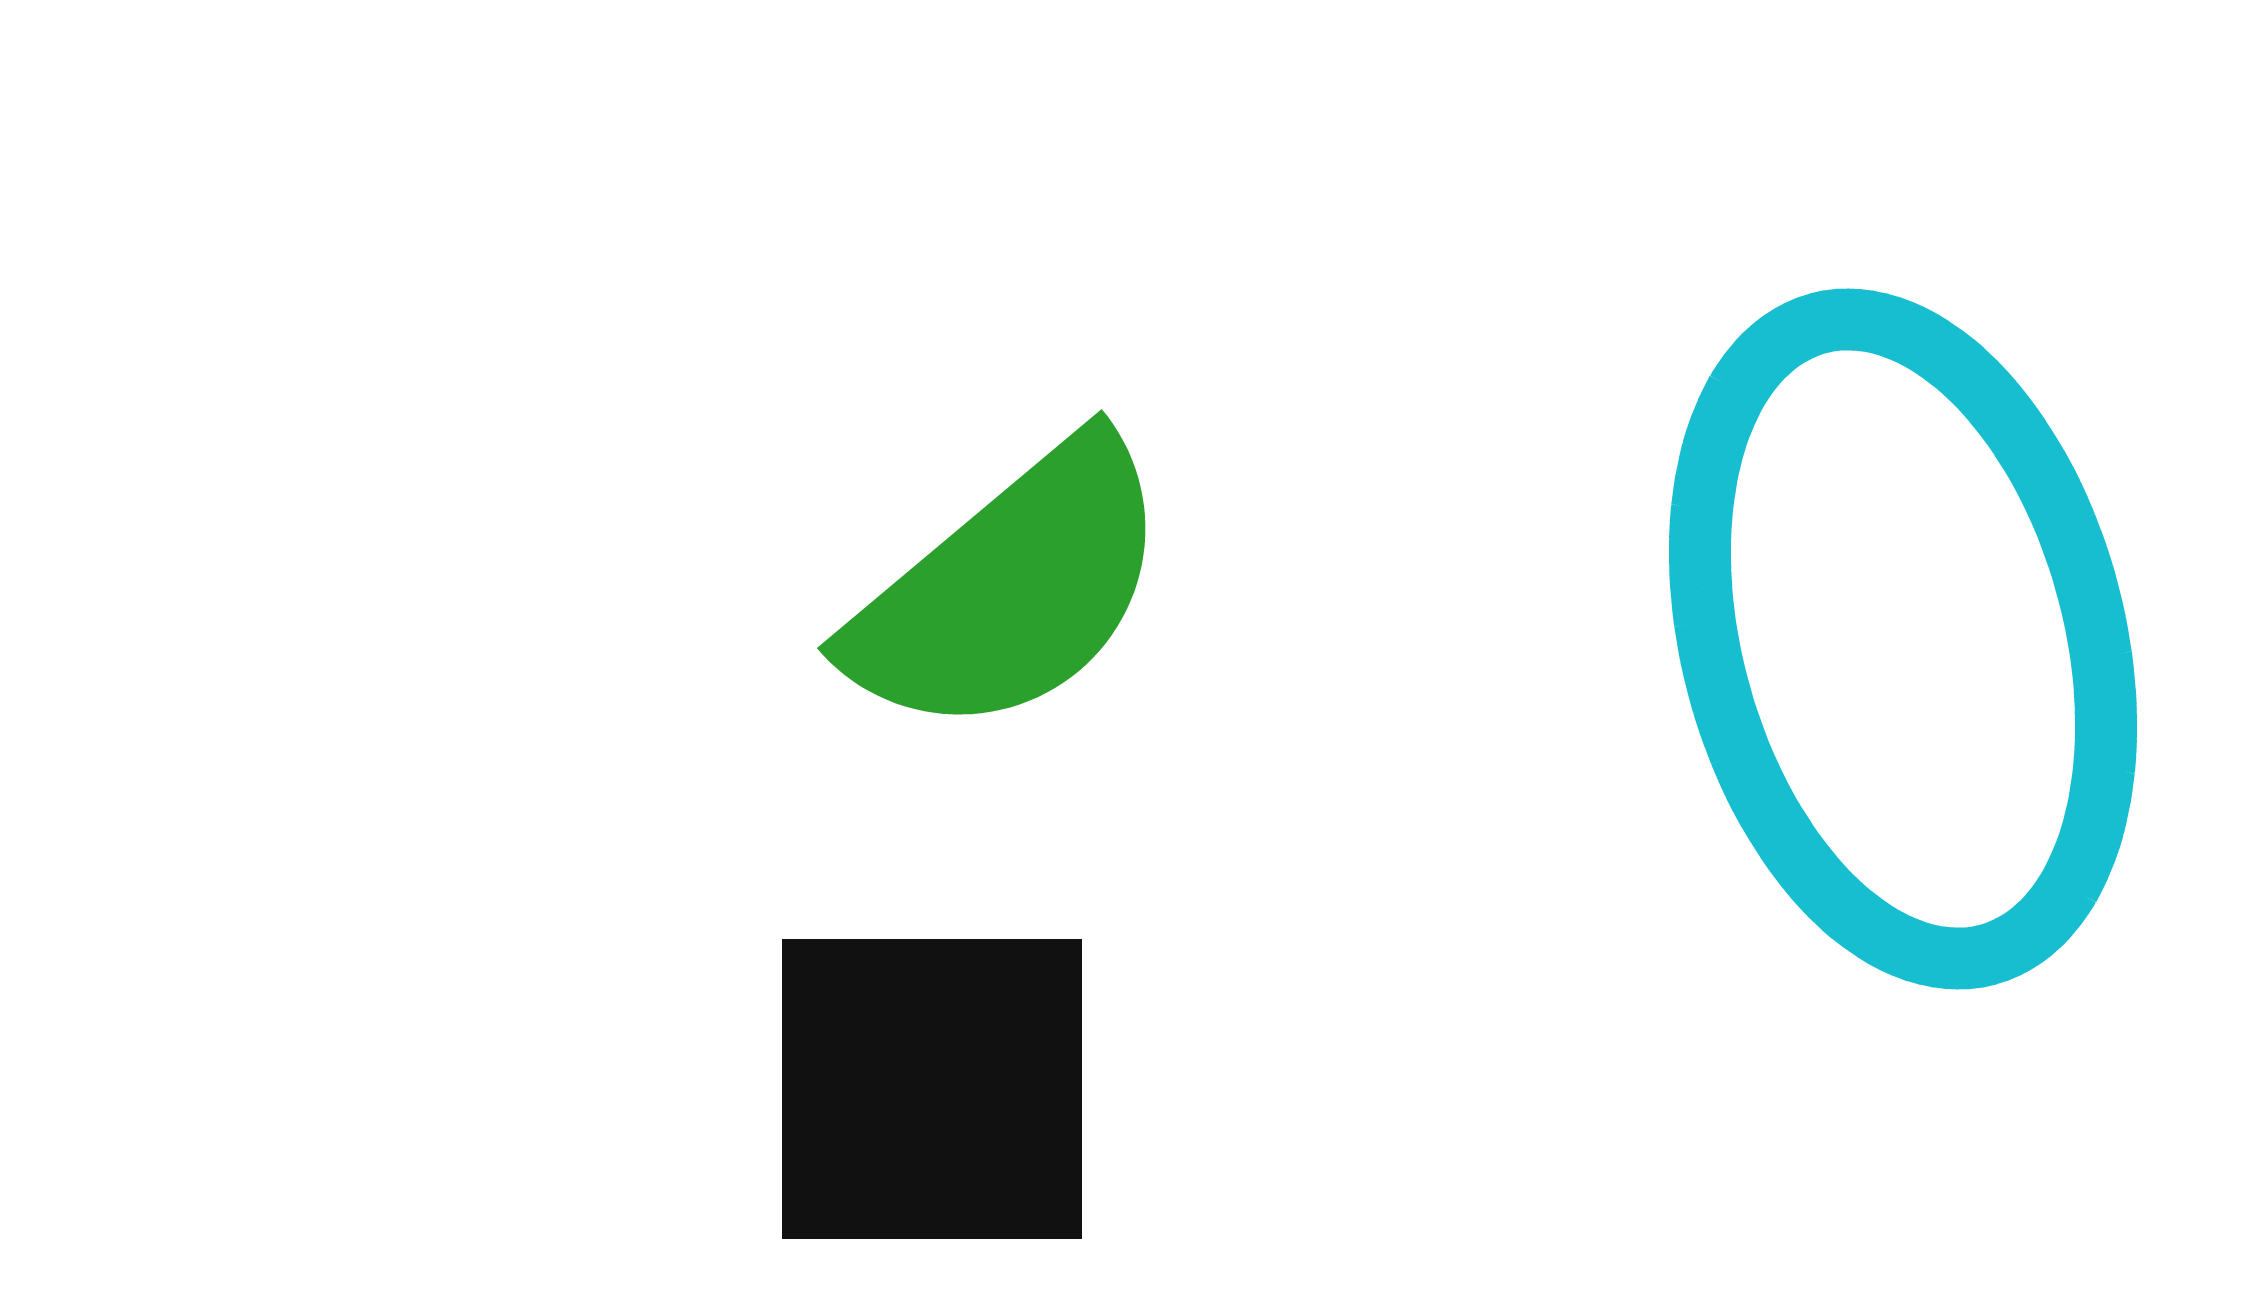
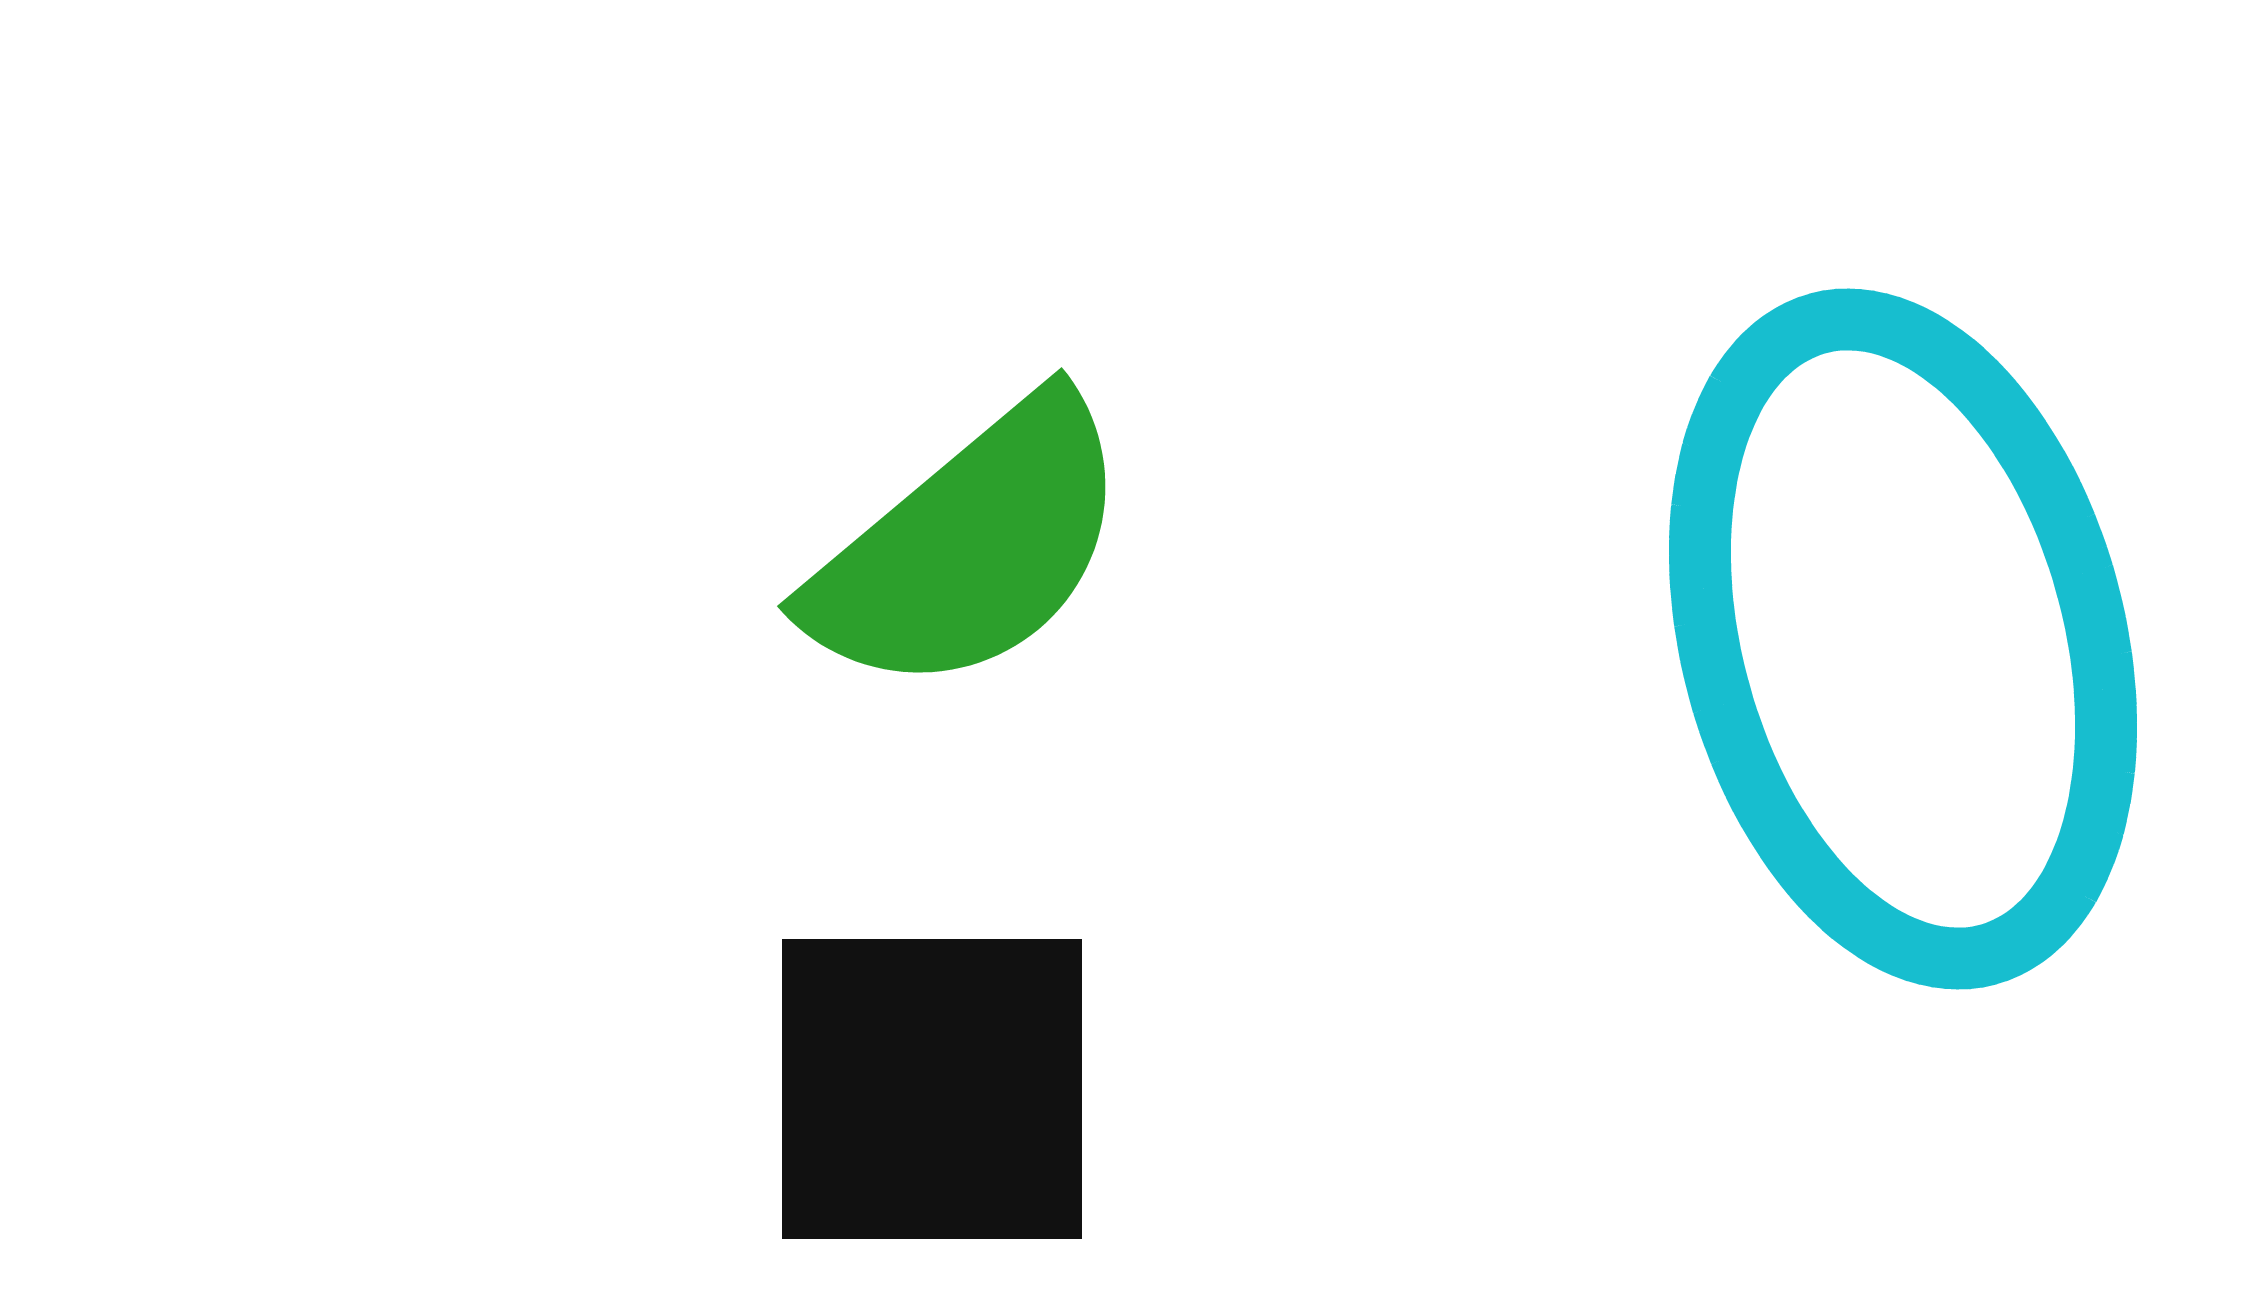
green semicircle: moved 40 px left, 42 px up
